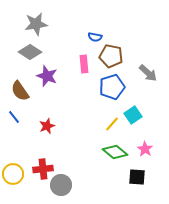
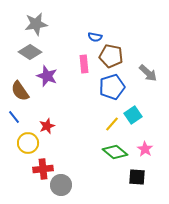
yellow circle: moved 15 px right, 31 px up
